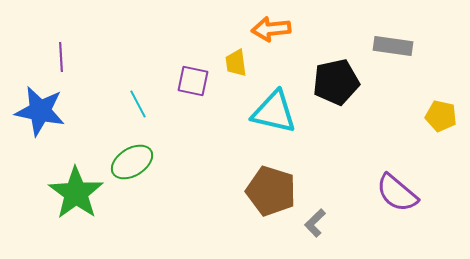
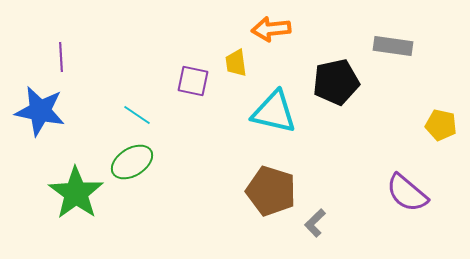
cyan line: moved 1 px left, 11 px down; rotated 28 degrees counterclockwise
yellow pentagon: moved 9 px down
purple semicircle: moved 10 px right
